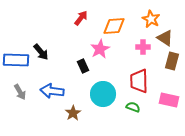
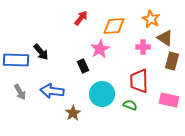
cyan circle: moved 1 px left
green semicircle: moved 3 px left, 2 px up
